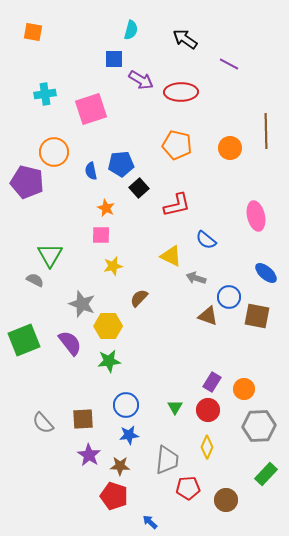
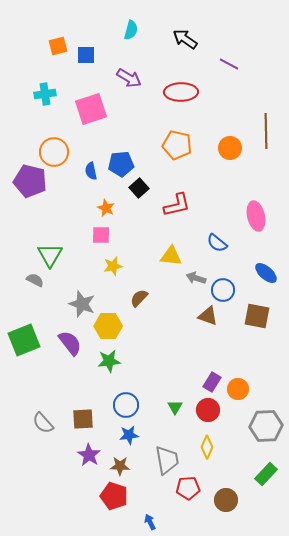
orange square at (33, 32): moved 25 px right, 14 px down; rotated 24 degrees counterclockwise
blue square at (114, 59): moved 28 px left, 4 px up
purple arrow at (141, 80): moved 12 px left, 2 px up
purple pentagon at (27, 182): moved 3 px right, 1 px up
blue semicircle at (206, 240): moved 11 px right, 3 px down
yellow triangle at (171, 256): rotated 20 degrees counterclockwise
blue circle at (229, 297): moved 6 px left, 7 px up
orange circle at (244, 389): moved 6 px left
gray hexagon at (259, 426): moved 7 px right
gray trapezoid at (167, 460): rotated 16 degrees counterclockwise
blue arrow at (150, 522): rotated 21 degrees clockwise
